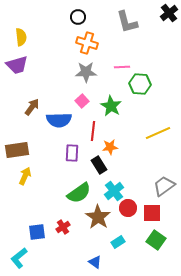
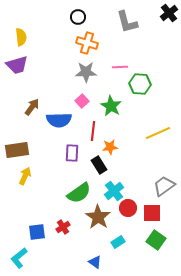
pink line: moved 2 px left
